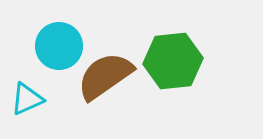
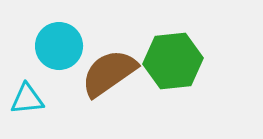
brown semicircle: moved 4 px right, 3 px up
cyan triangle: rotated 18 degrees clockwise
